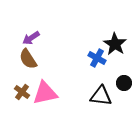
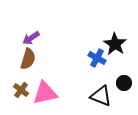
brown semicircle: rotated 130 degrees counterclockwise
brown cross: moved 1 px left, 2 px up
black triangle: rotated 15 degrees clockwise
